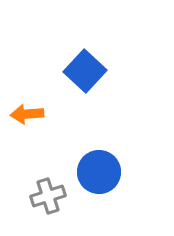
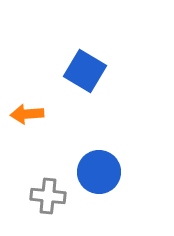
blue square: rotated 12 degrees counterclockwise
gray cross: rotated 24 degrees clockwise
